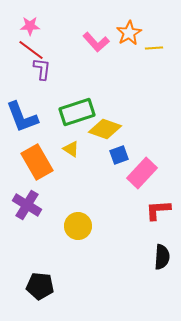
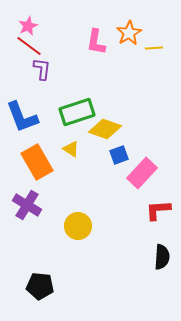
pink star: moved 2 px left; rotated 24 degrees counterclockwise
pink L-shape: rotated 52 degrees clockwise
red line: moved 2 px left, 4 px up
